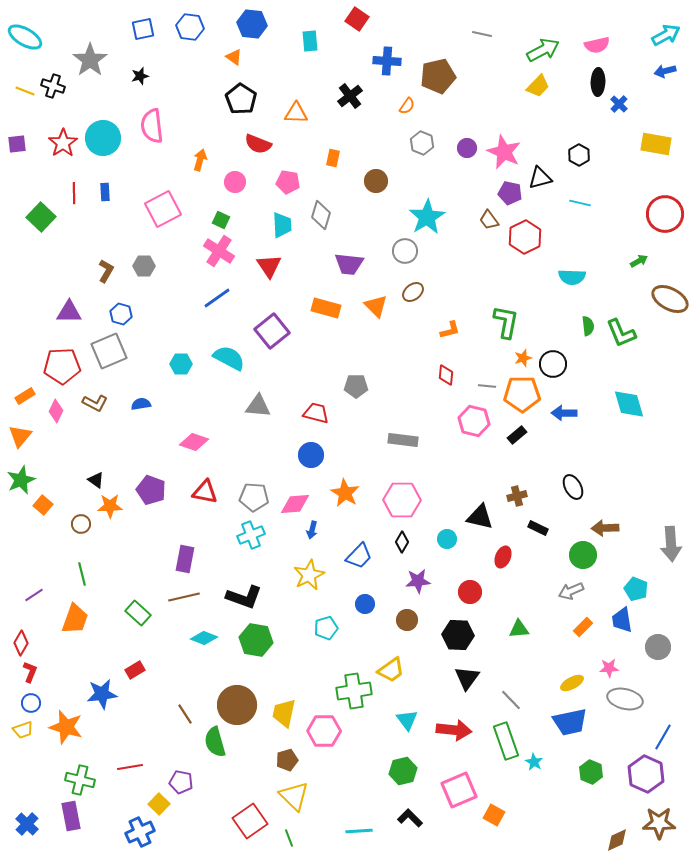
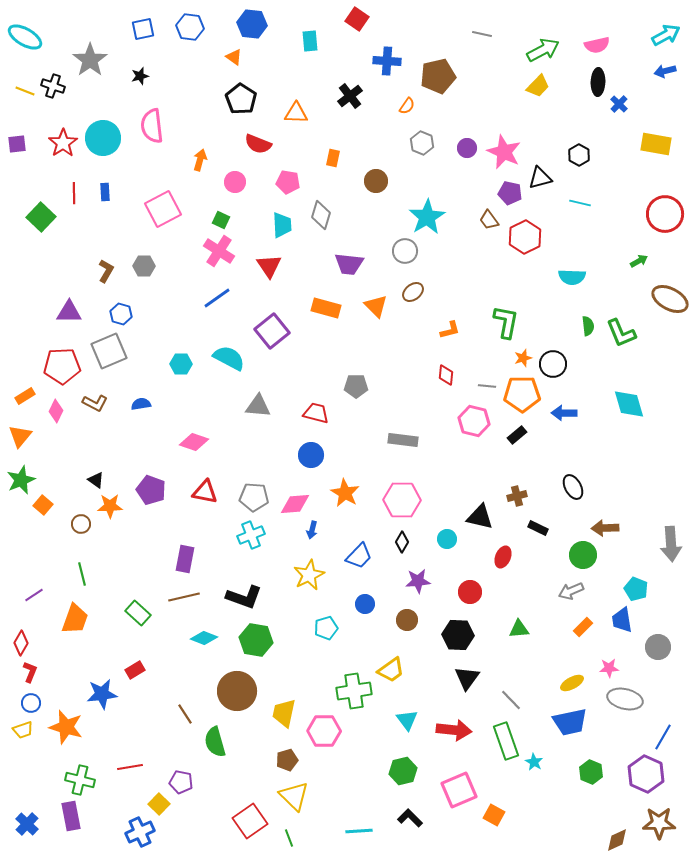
brown circle at (237, 705): moved 14 px up
